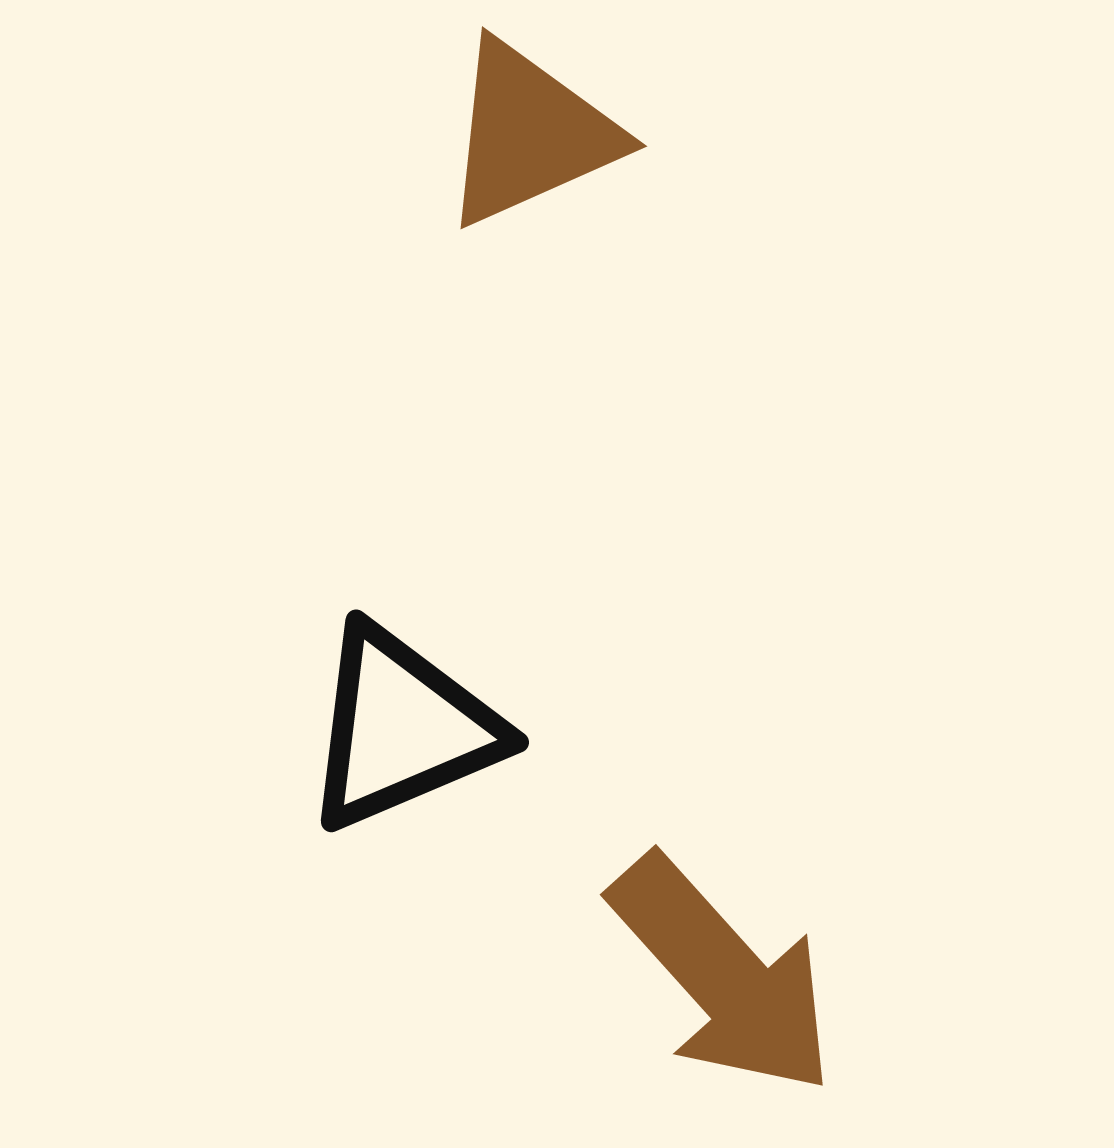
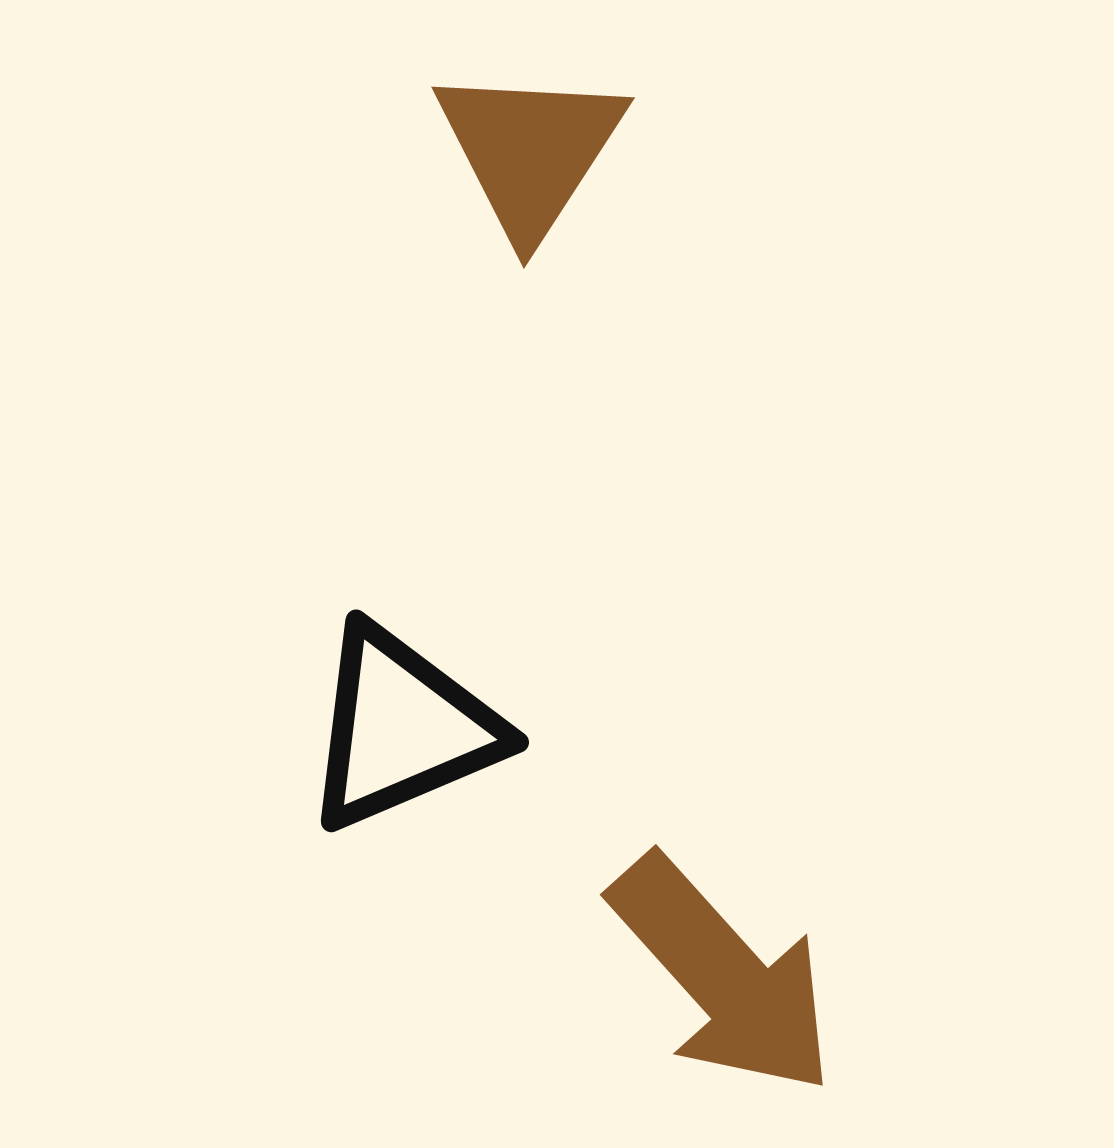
brown triangle: moved 17 px down; rotated 33 degrees counterclockwise
